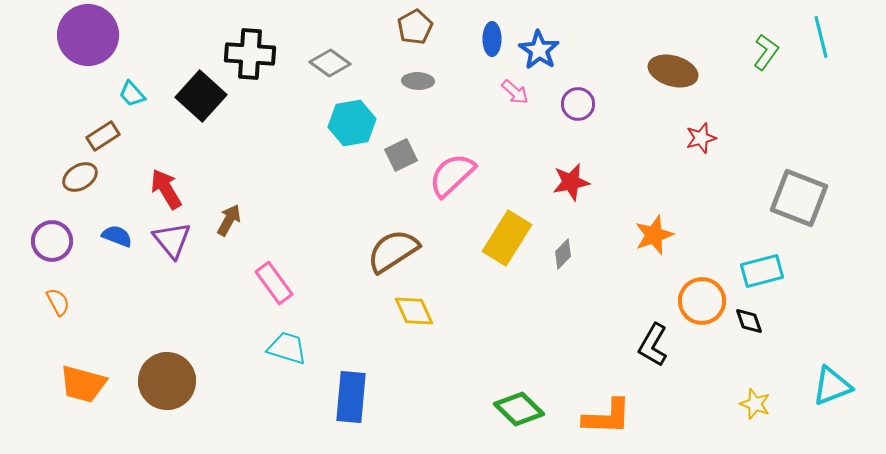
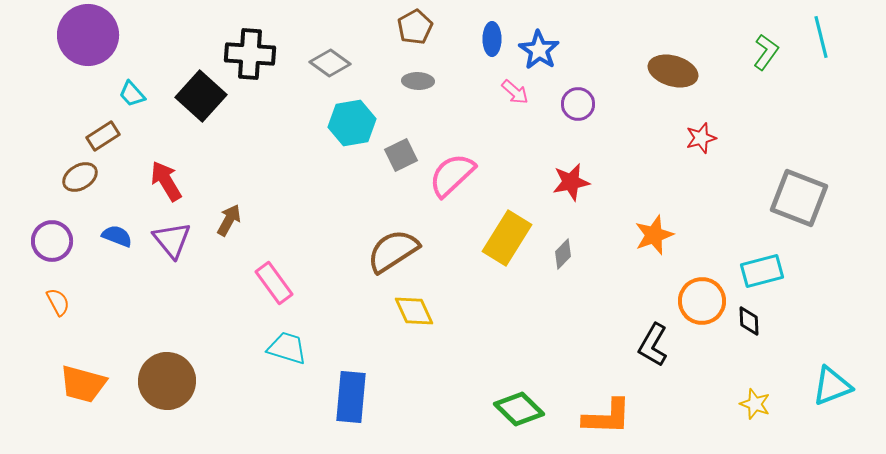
red arrow at (166, 189): moved 8 px up
black diamond at (749, 321): rotated 16 degrees clockwise
